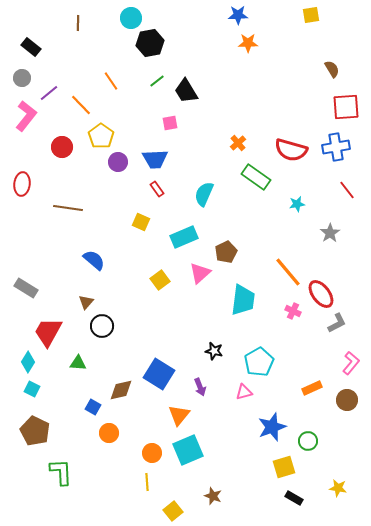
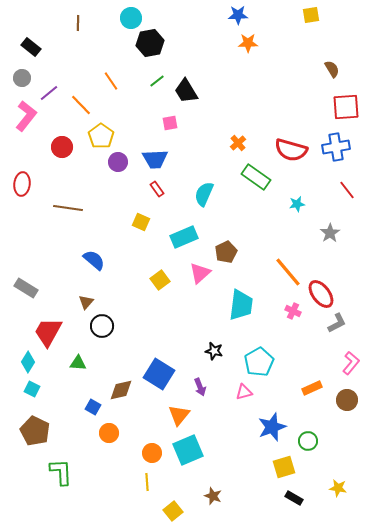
cyan trapezoid at (243, 300): moved 2 px left, 5 px down
